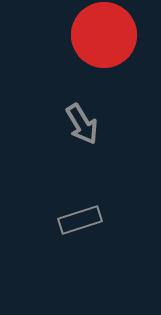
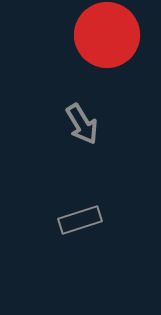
red circle: moved 3 px right
